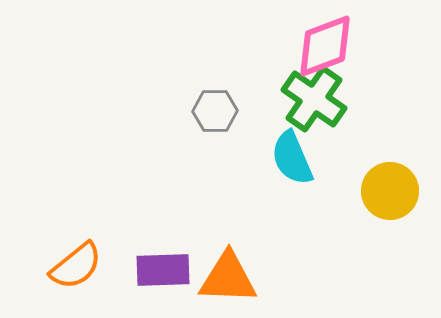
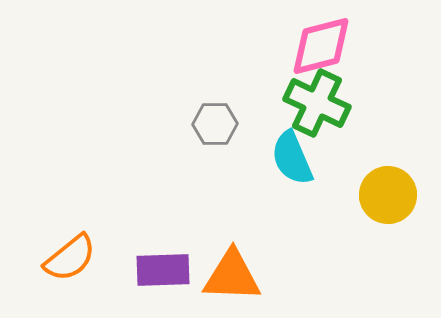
pink diamond: moved 4 px left; rotated 6 degrees clockwise
green cross: moved 3 px right, 4 px down; rotated 10 degrees counterclockwise
gray hexagon: moved 13 px down
yellow circle: moved 2 px left, 4 px down
orange semicircle: moved 6 px left, 8 px up
orange triangle: moved 4 px right, 2 px up
